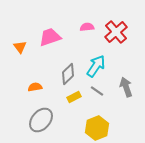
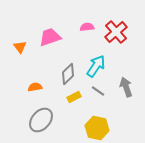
gray line: moved 1 px right
yellow hexagon: rotated 25 degrees counterclockwise
